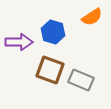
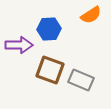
orange semicircle: moved 1 px left, 2 px up
blue hexagon: moved 4 px left, 3 px up; rotated 20 degrees counterclockwise
purple arrow: moved 3 px down
